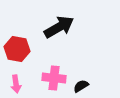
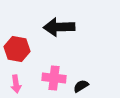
black arrow: rotated 152 degrees counterclockwise
